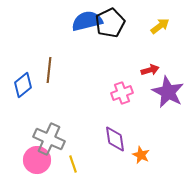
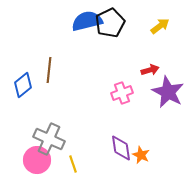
purple diamond: moved 6 px right, 9 px down
